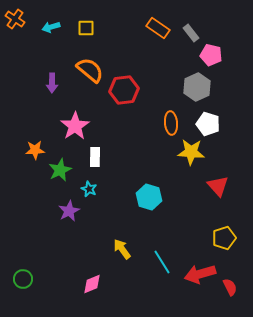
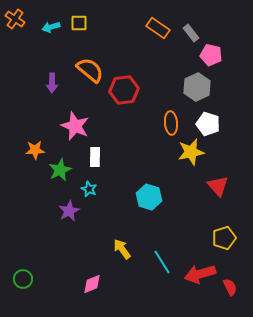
yellow square: moved 7 px left, 5 px up
pink star: rotated 16 degrees counterclockwise
yellow star: rotated 16 degrees counterclockwise
